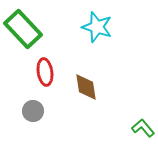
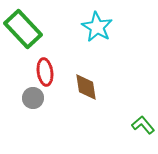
cyan star: rotated 12 degrees clockwise
gray circle: moved 13 px up
green L-shape: moved 3 px up
